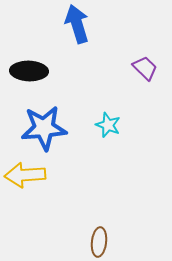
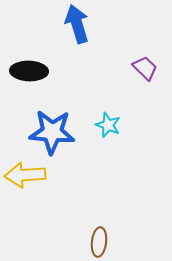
blue star: moved 8 px right, 4 px down; rotated 9 degrees clockwise
